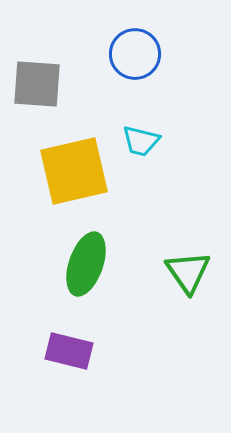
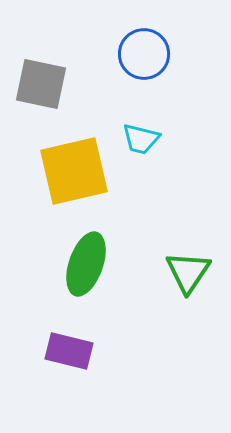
blue circle: moved 9 px right
gray square: moved 4 px right; rotated 8 degrees clockwise
cyan trapezoid: moved 2 px up
green triangle: rotated 9 degrees clockwise
